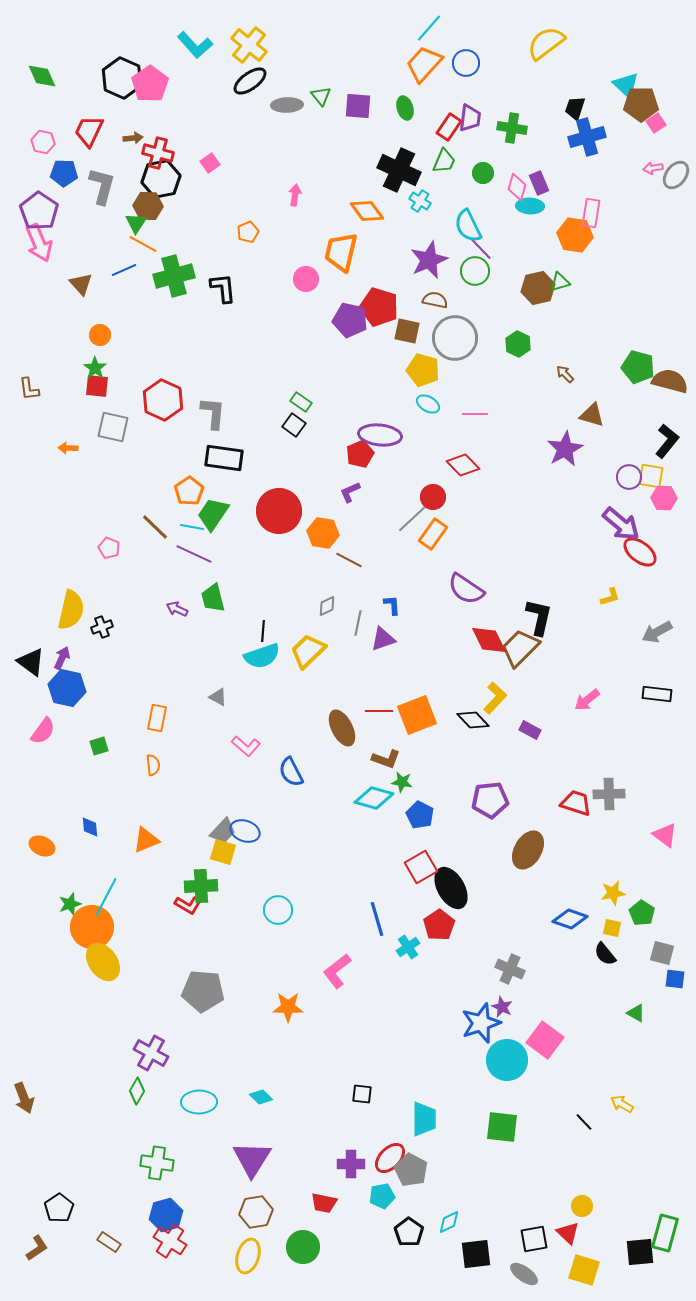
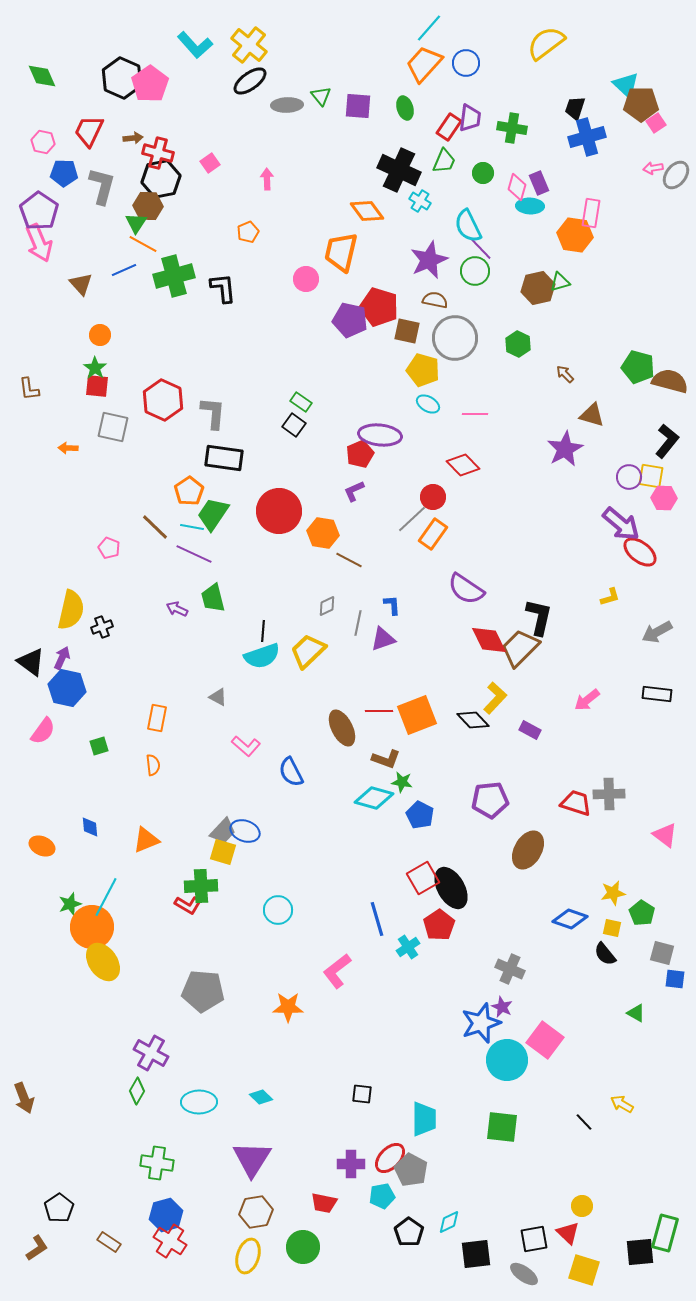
pink arrow at (295, 195): moved 28 px left, 16 px up; rotated 10 degrees counterclockwise
purple L-shape at (350, 492): moved 4 px right, 1 px up
red square at (421, 867): moved 2 px right, 11 px down
